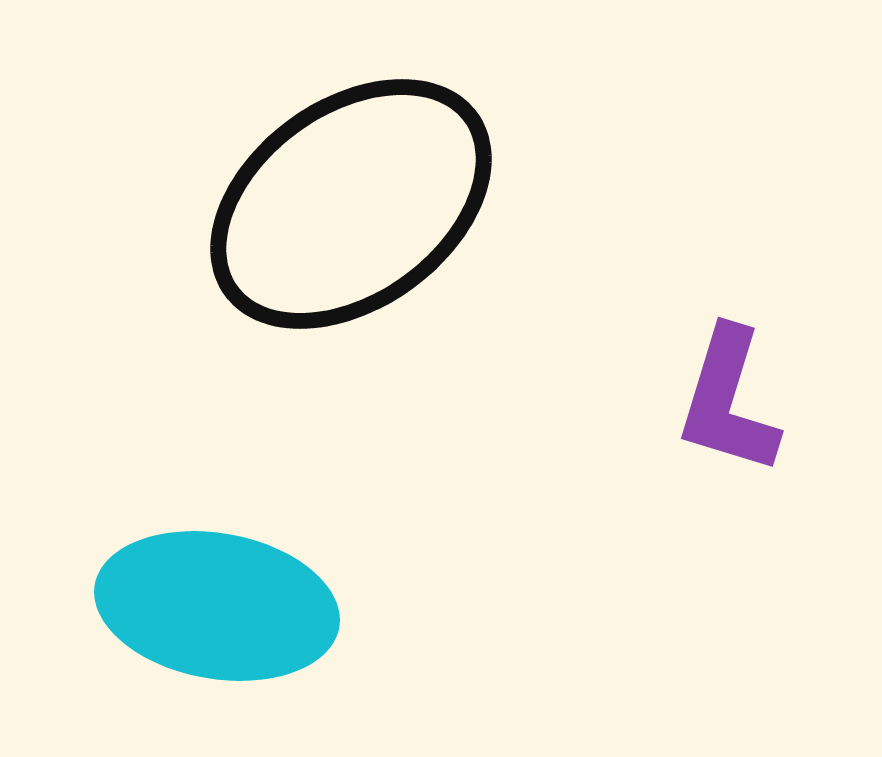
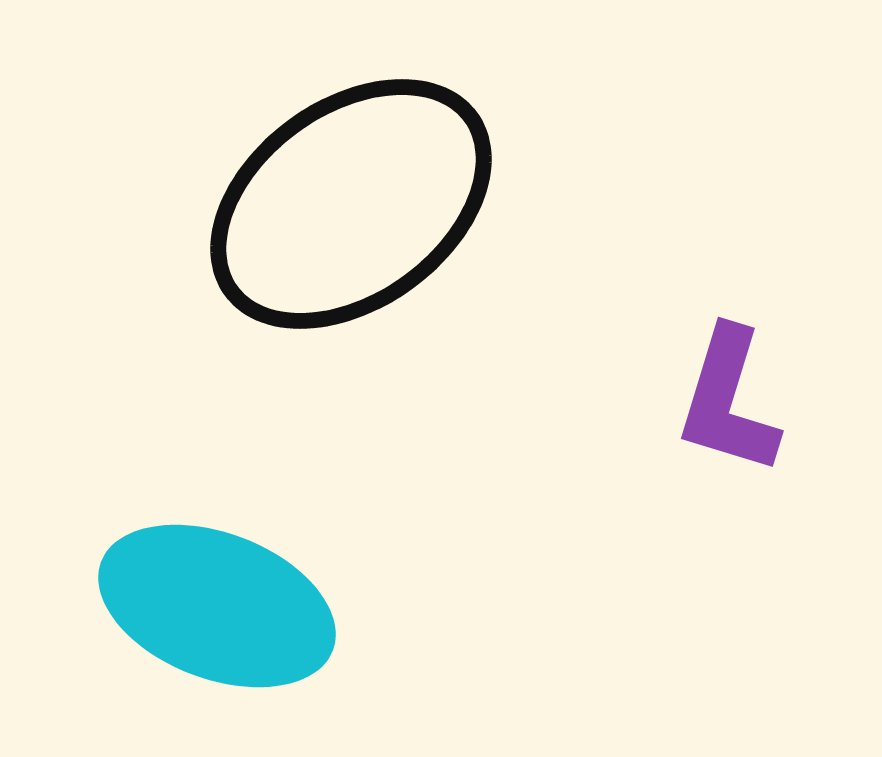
cyan ellipse: rotated 11 degrees clockwise
